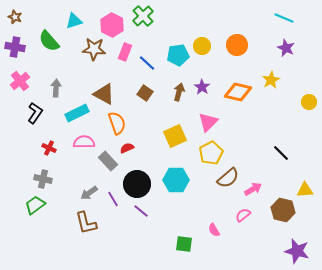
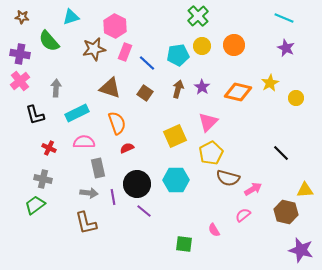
green cross at (143, 16): moved 55 px right
brown star at (15, 17): moved 7 px right; rotated 16 degrees counterclockwise
cyan triangle at (74, 21): moved 3 px left, 4 px up
pink hexagon at (112, 25): moved 3 px right, 1 px down
orange circle at (237, 45): moved 3 px left
purple cross at (15, 47): moved 5 px right, 7 px down
brown star at (94, 49): rotated 15 degrees counterclockwise
yellow star at (271, 80): moved 1 px left, 3 px down
brown arrow at (179, 92): moved 1 px left, 3 px up
brown triangle at (104, 94): moved 6 px right, 6 px up; rotated 10 degrees counterclockwise
yellow circle at (309, 102): moved 13 px left, 4 px up
black L-shape at (35, 113): moved 2 px down; rotated 130 degrees clockwise
gray rectangle at (108, 161): moved 10 px left, 7 px down; rotated 30 degrees clockwise
brown semicircle at (228, 178): rotated 55 degrees clockwise
gray arrow at (89, 193): rotated 138 degrees counterclockwise
purple line at (113, 199): moved 2 px up; rotated 21 degrees clockwise
brown hexagon at (283, 210): moved 3 px right, 2 px down
purple line at (141, 211): moved 3 px right
purple star at (297, 251): moved 4 px right, 1 px up
